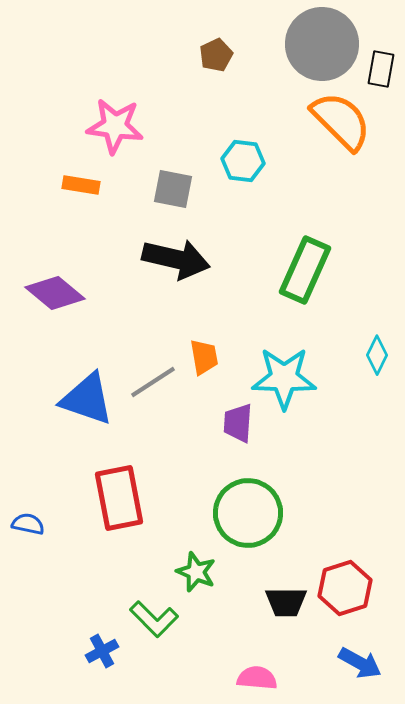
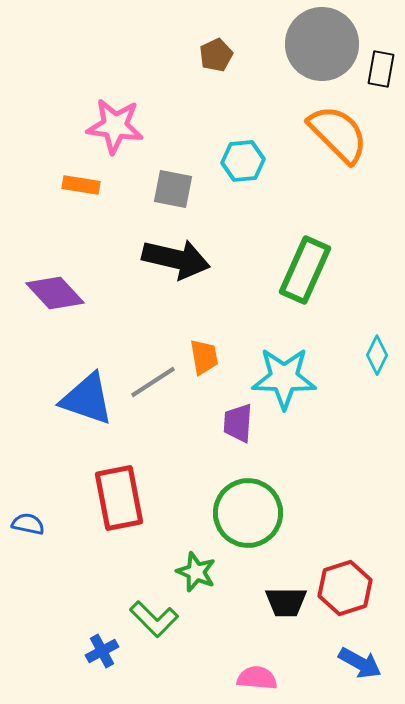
orange semicircle: moved 3 px left, 13 px down
cyan hexagon: rotated 12 degrees counterclockwise
purple diamond: rotated 8 degrees clockwise
